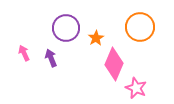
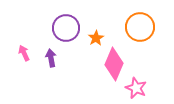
purple arrow: rotated 12 degrees clockwise
